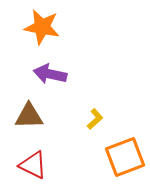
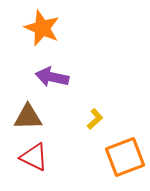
orange star: moved 1 px down; rotated 12 degrees clockwise
purple arrow: moved 2 px right, 3 px down
brown triangle: moved 1 px left, 1 px down
red triangle: moved 1 px right, 8 px up
